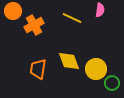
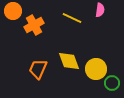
orange trapezoid: rotated 15 degrees clockwise
